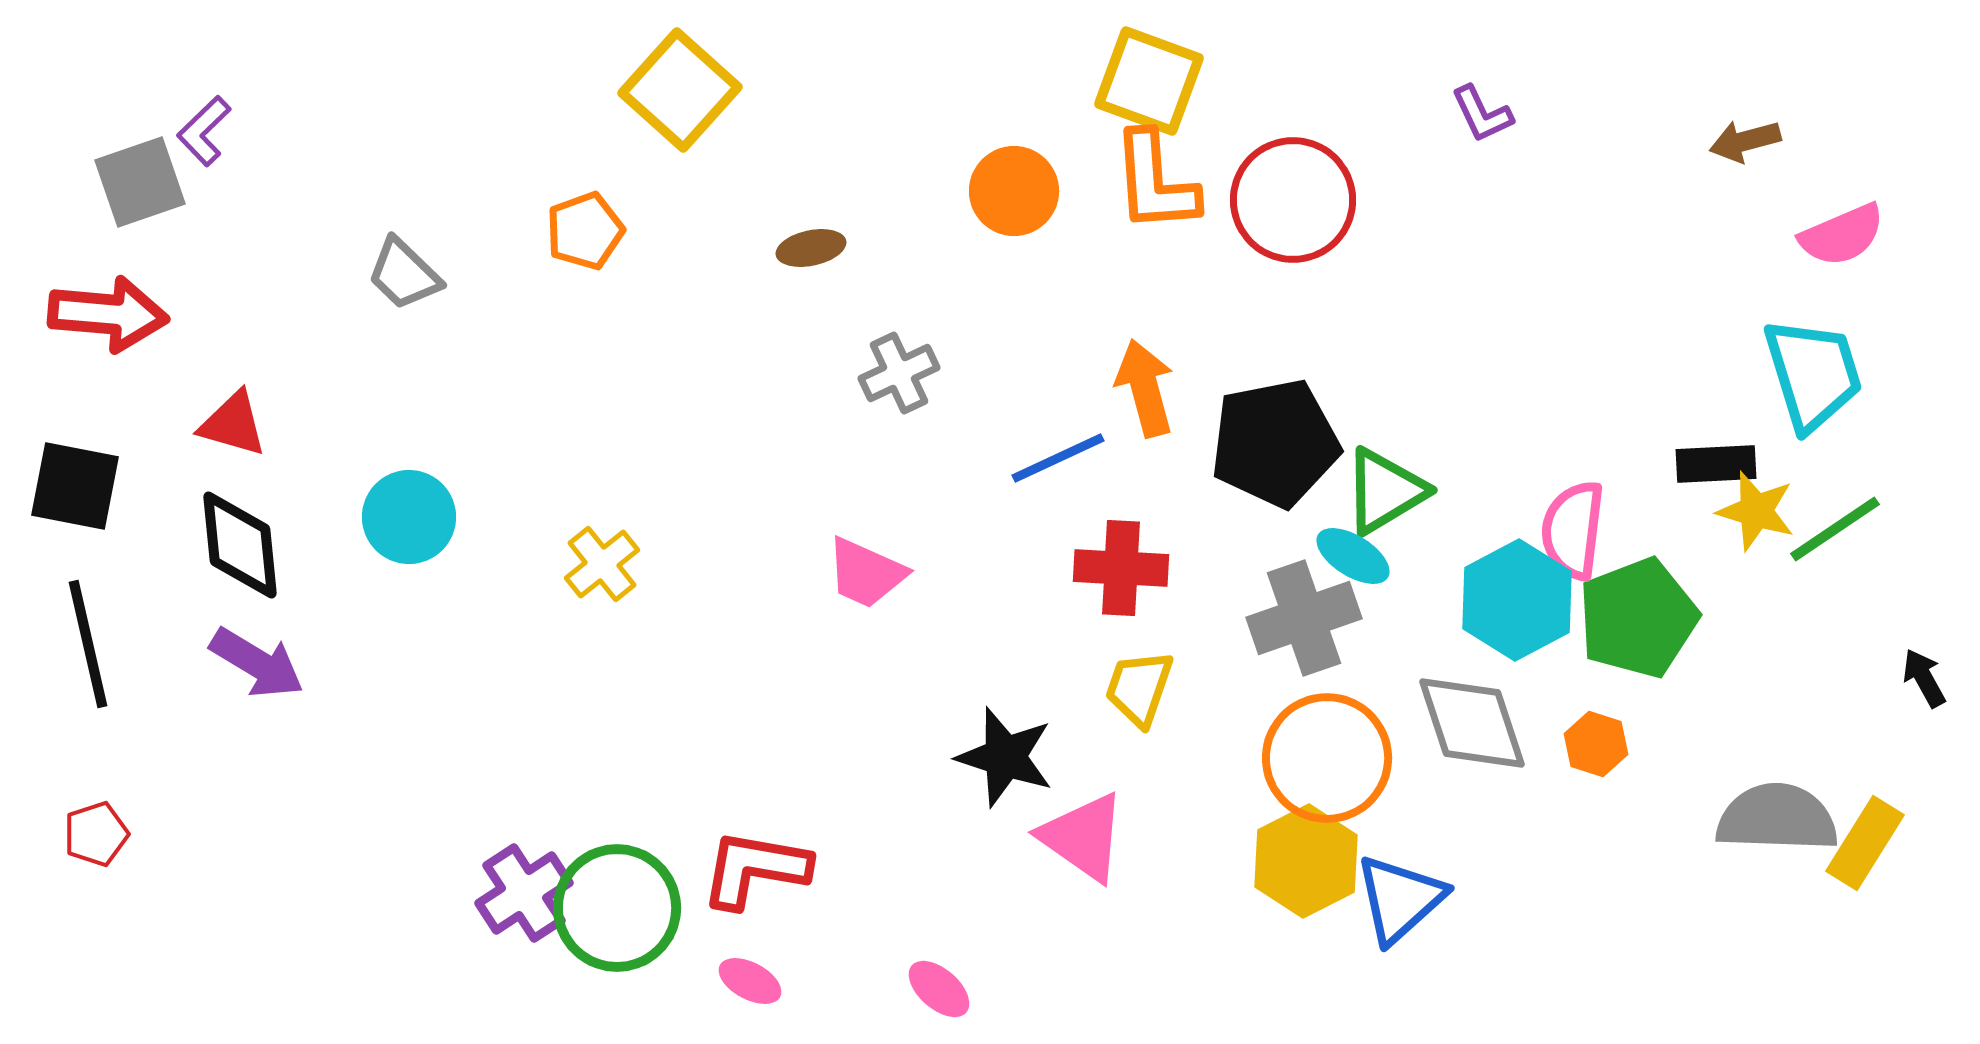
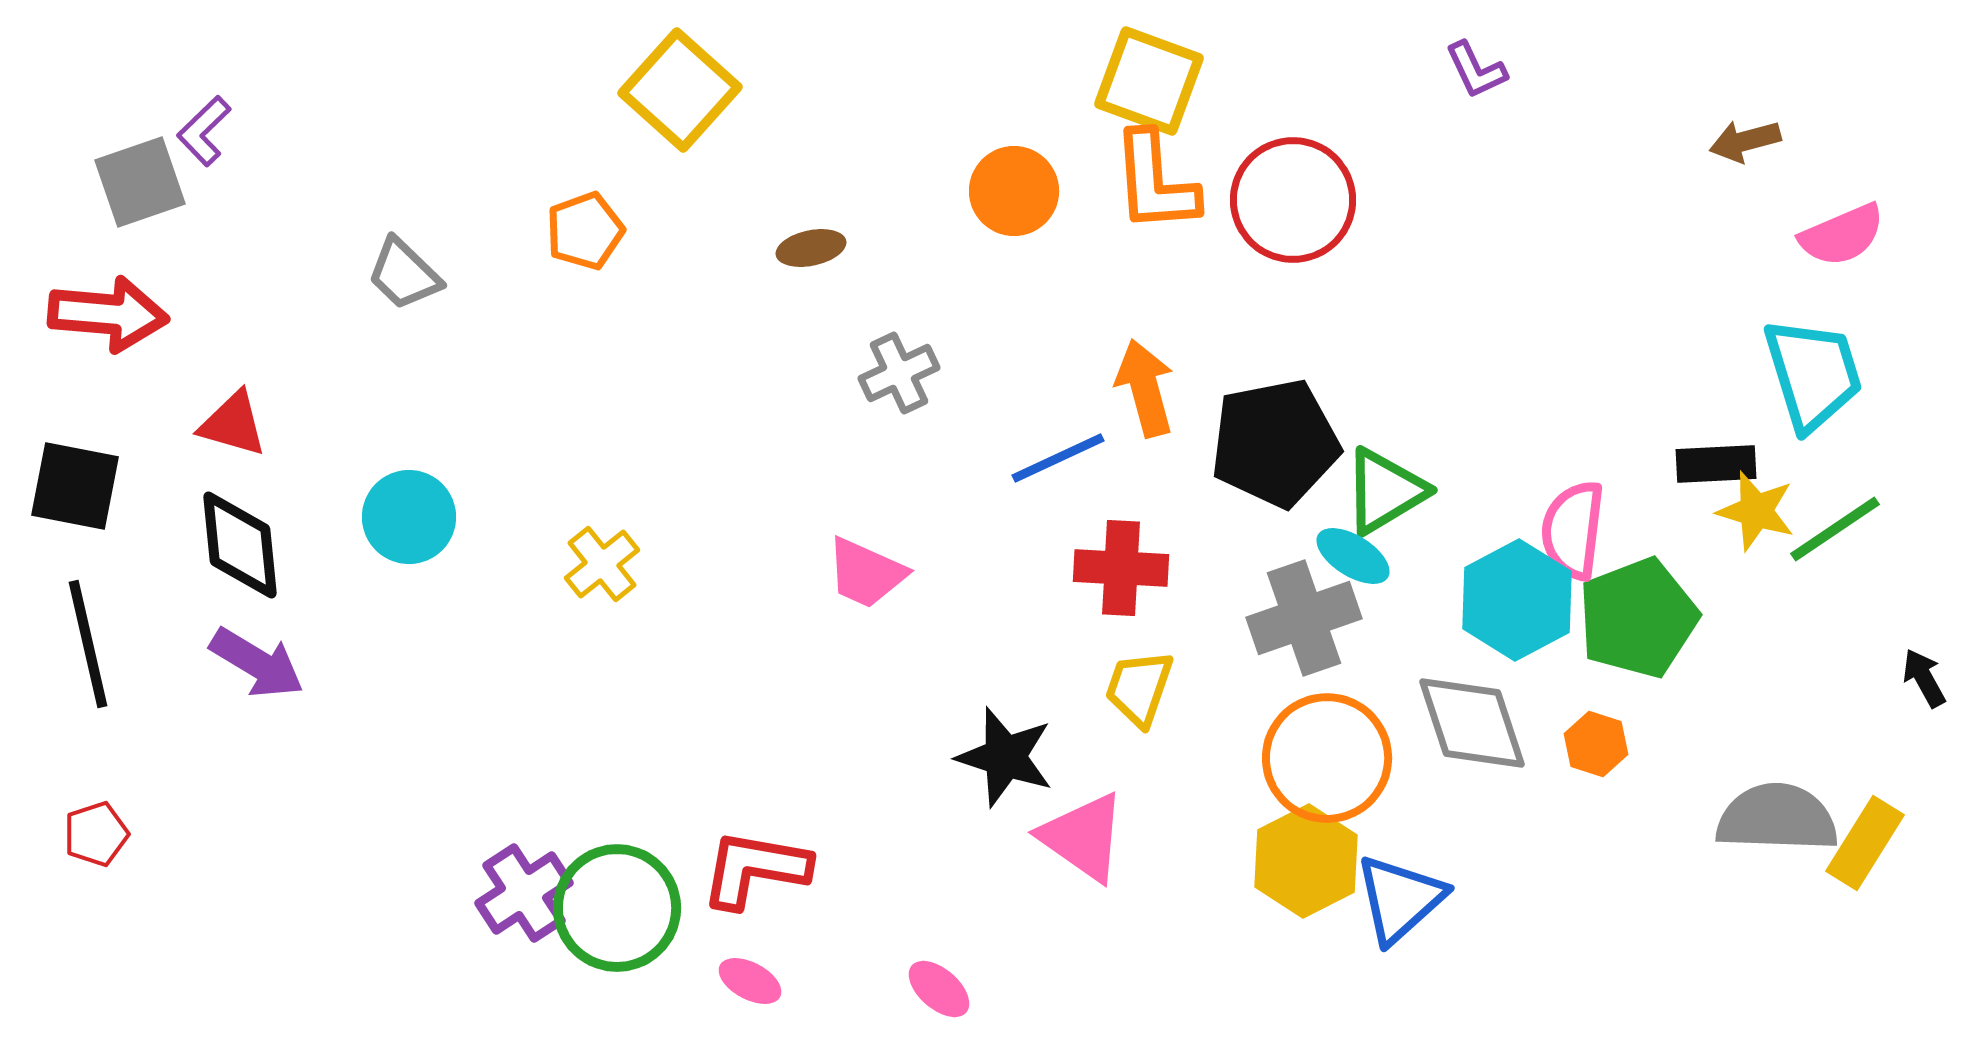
purple L-shape at (1482, 114): moved 6 px left, 44 px up
